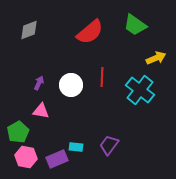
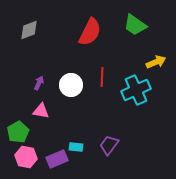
red semicircle: rotated 24 degrees counterclockwise
yellow arrow: moved 4 px down
cyan cross: moved 4 px left; rotated 28 degrees clockwise
